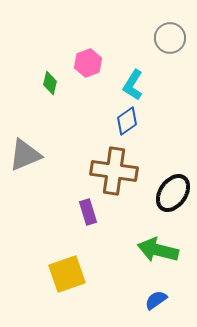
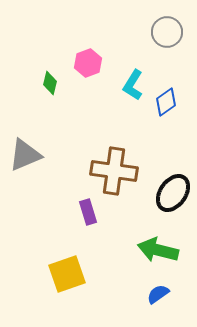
gray circle: moved 3 px left, 6 px up
blue diamond: moved 39 px right, 19 px up
blue semicircle: moved 2 px right, 6 px up
